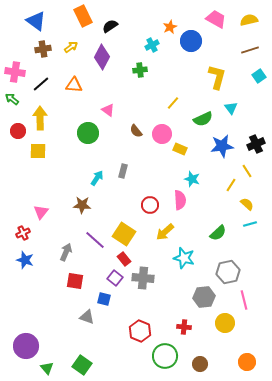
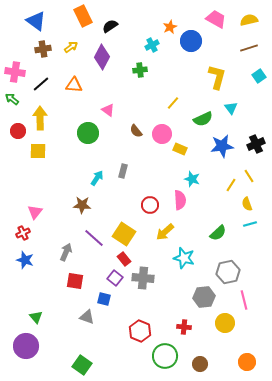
brown line at (250, 50): moved 1 px left, 2 px up
yellow line at (247, 171): moved 2 px right, 5 px down
yellow semicircle at (247, 204): rotated 152 degrees counterclockwise
pink triangle at (41, 212): moved 6 px left
purple line at (95, 240): moved 1 px left, 2 px up
green triangle at (47, 368): moved 11 px left, 51 px up
